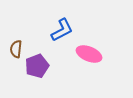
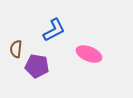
blue L-shape: moved 8 px left
purple pentagon: rotated 30 degrees clockwise
